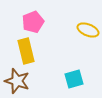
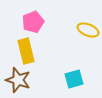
brown star: moved 1 px right, 1 px up
